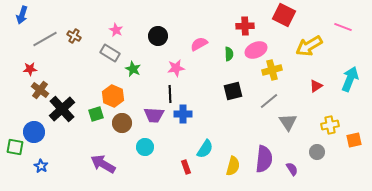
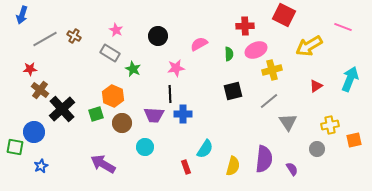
gray circle at (317, 152): moved 3 px up
blue star at (41, 166): rotated 16 degrees clockwise
